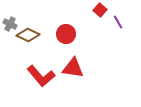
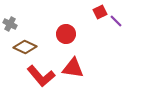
red square: moved 2 px down; rotated 24 degrees clockwise
purple line: moved 2 px left, 1 px up; rotated 16 degrees counterclockwise
brown diamond: moved 3 px left, 12 px down
